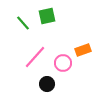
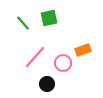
green square: moved 2 px right, 2 px down
